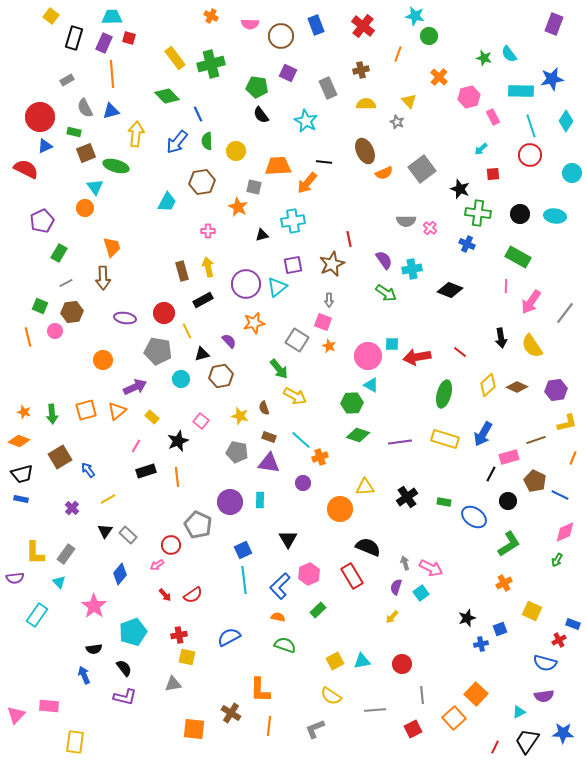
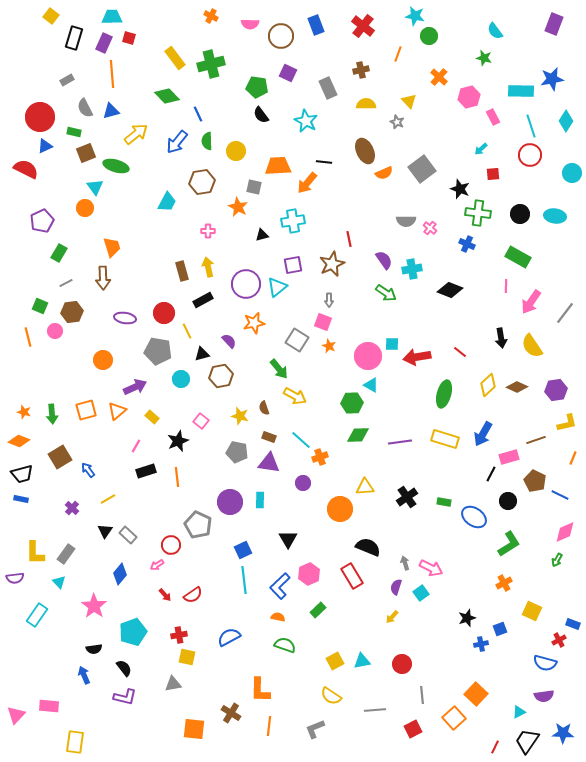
cyan semicircle at (509, 54): moved 14 px left, 23 px up
yellow arrow at (136, 134): rotated 45 degrees clockwise
green diamond at (358, 435): rotated 20 degrees counterclockwise
